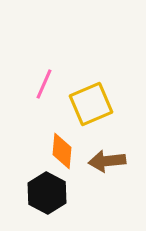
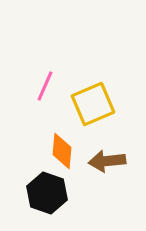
pink line: moved 1 px right, 2 px down
yellow square: moved 2 px right
black hexagon: rotated 9 degrees counterclockwise
